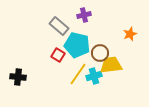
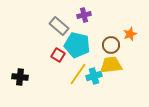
brown circle: moved 11 px right, 8 px up
black cross: moved 2 px right
